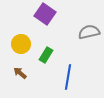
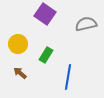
gray semicircle: moved 3 px left, 8 px up
yellow circle: moved 3 px left
